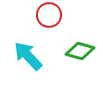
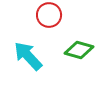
green diamond: moved 1 px left, 1 px up
